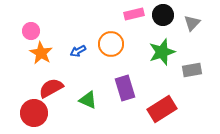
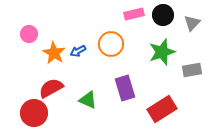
pink circle: moved 2 px left, 3 px down
orange star: moved 13 px right
